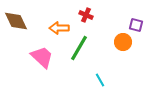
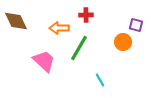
red cross: rotated 24 degrees counterclockwise
pink trapezoid: moved 2 px right, 4 px down
